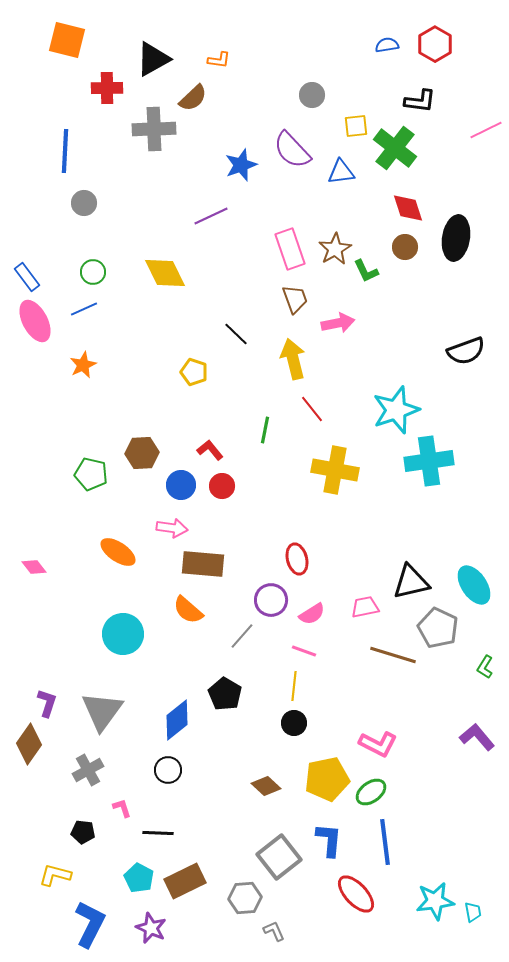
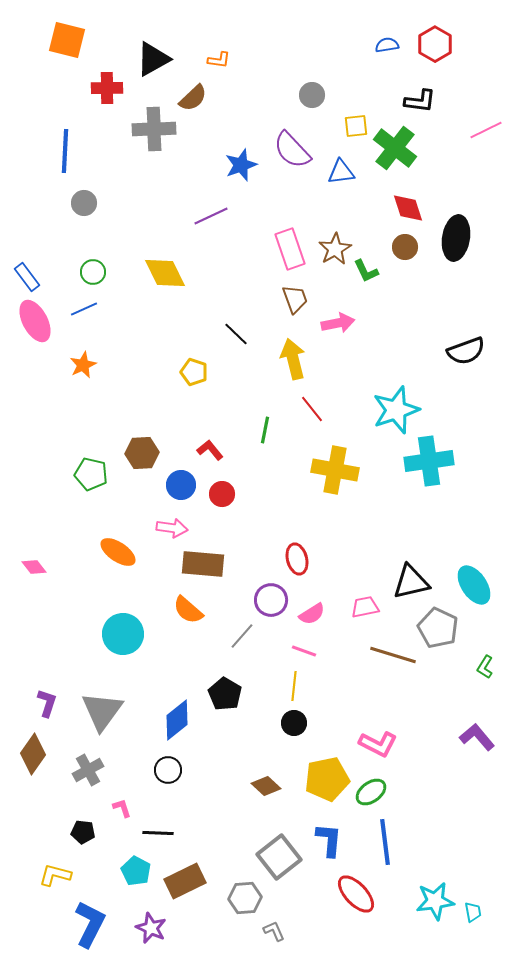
red circle at (222, 486): moved 8 px down
brown diamond at (29, 744): moved 4 px right, 10 px down
cyan pentagon at (139, 878): moved 3 px left, 7 px up
